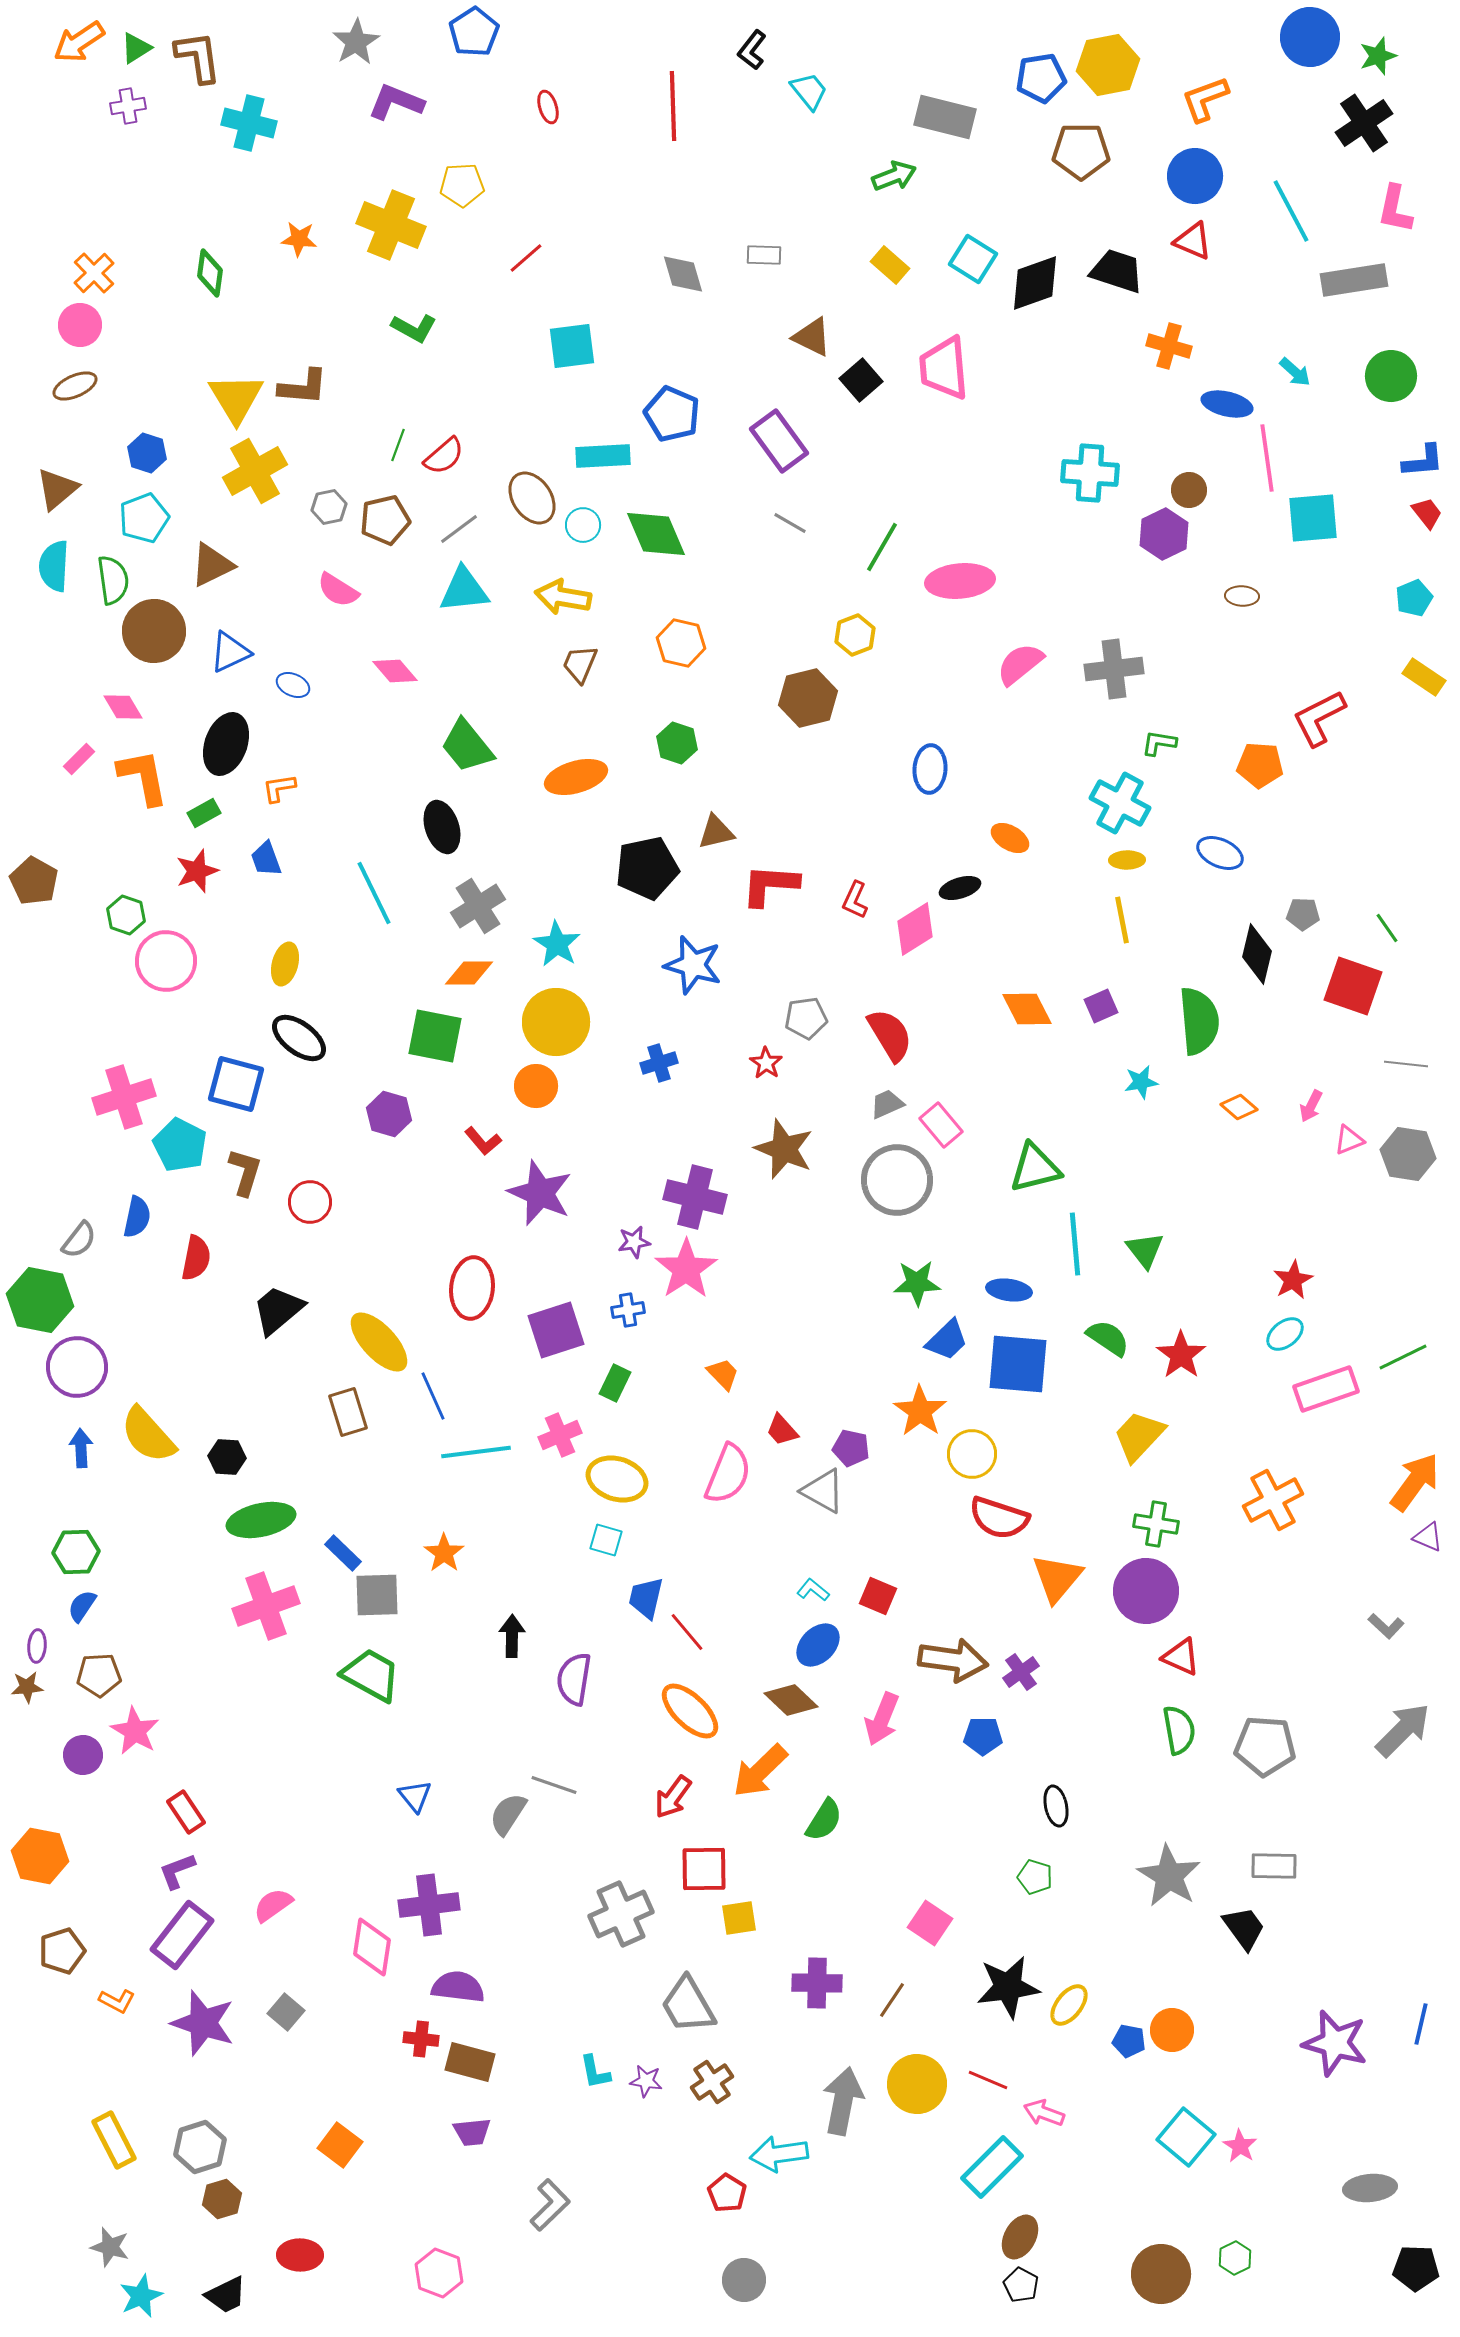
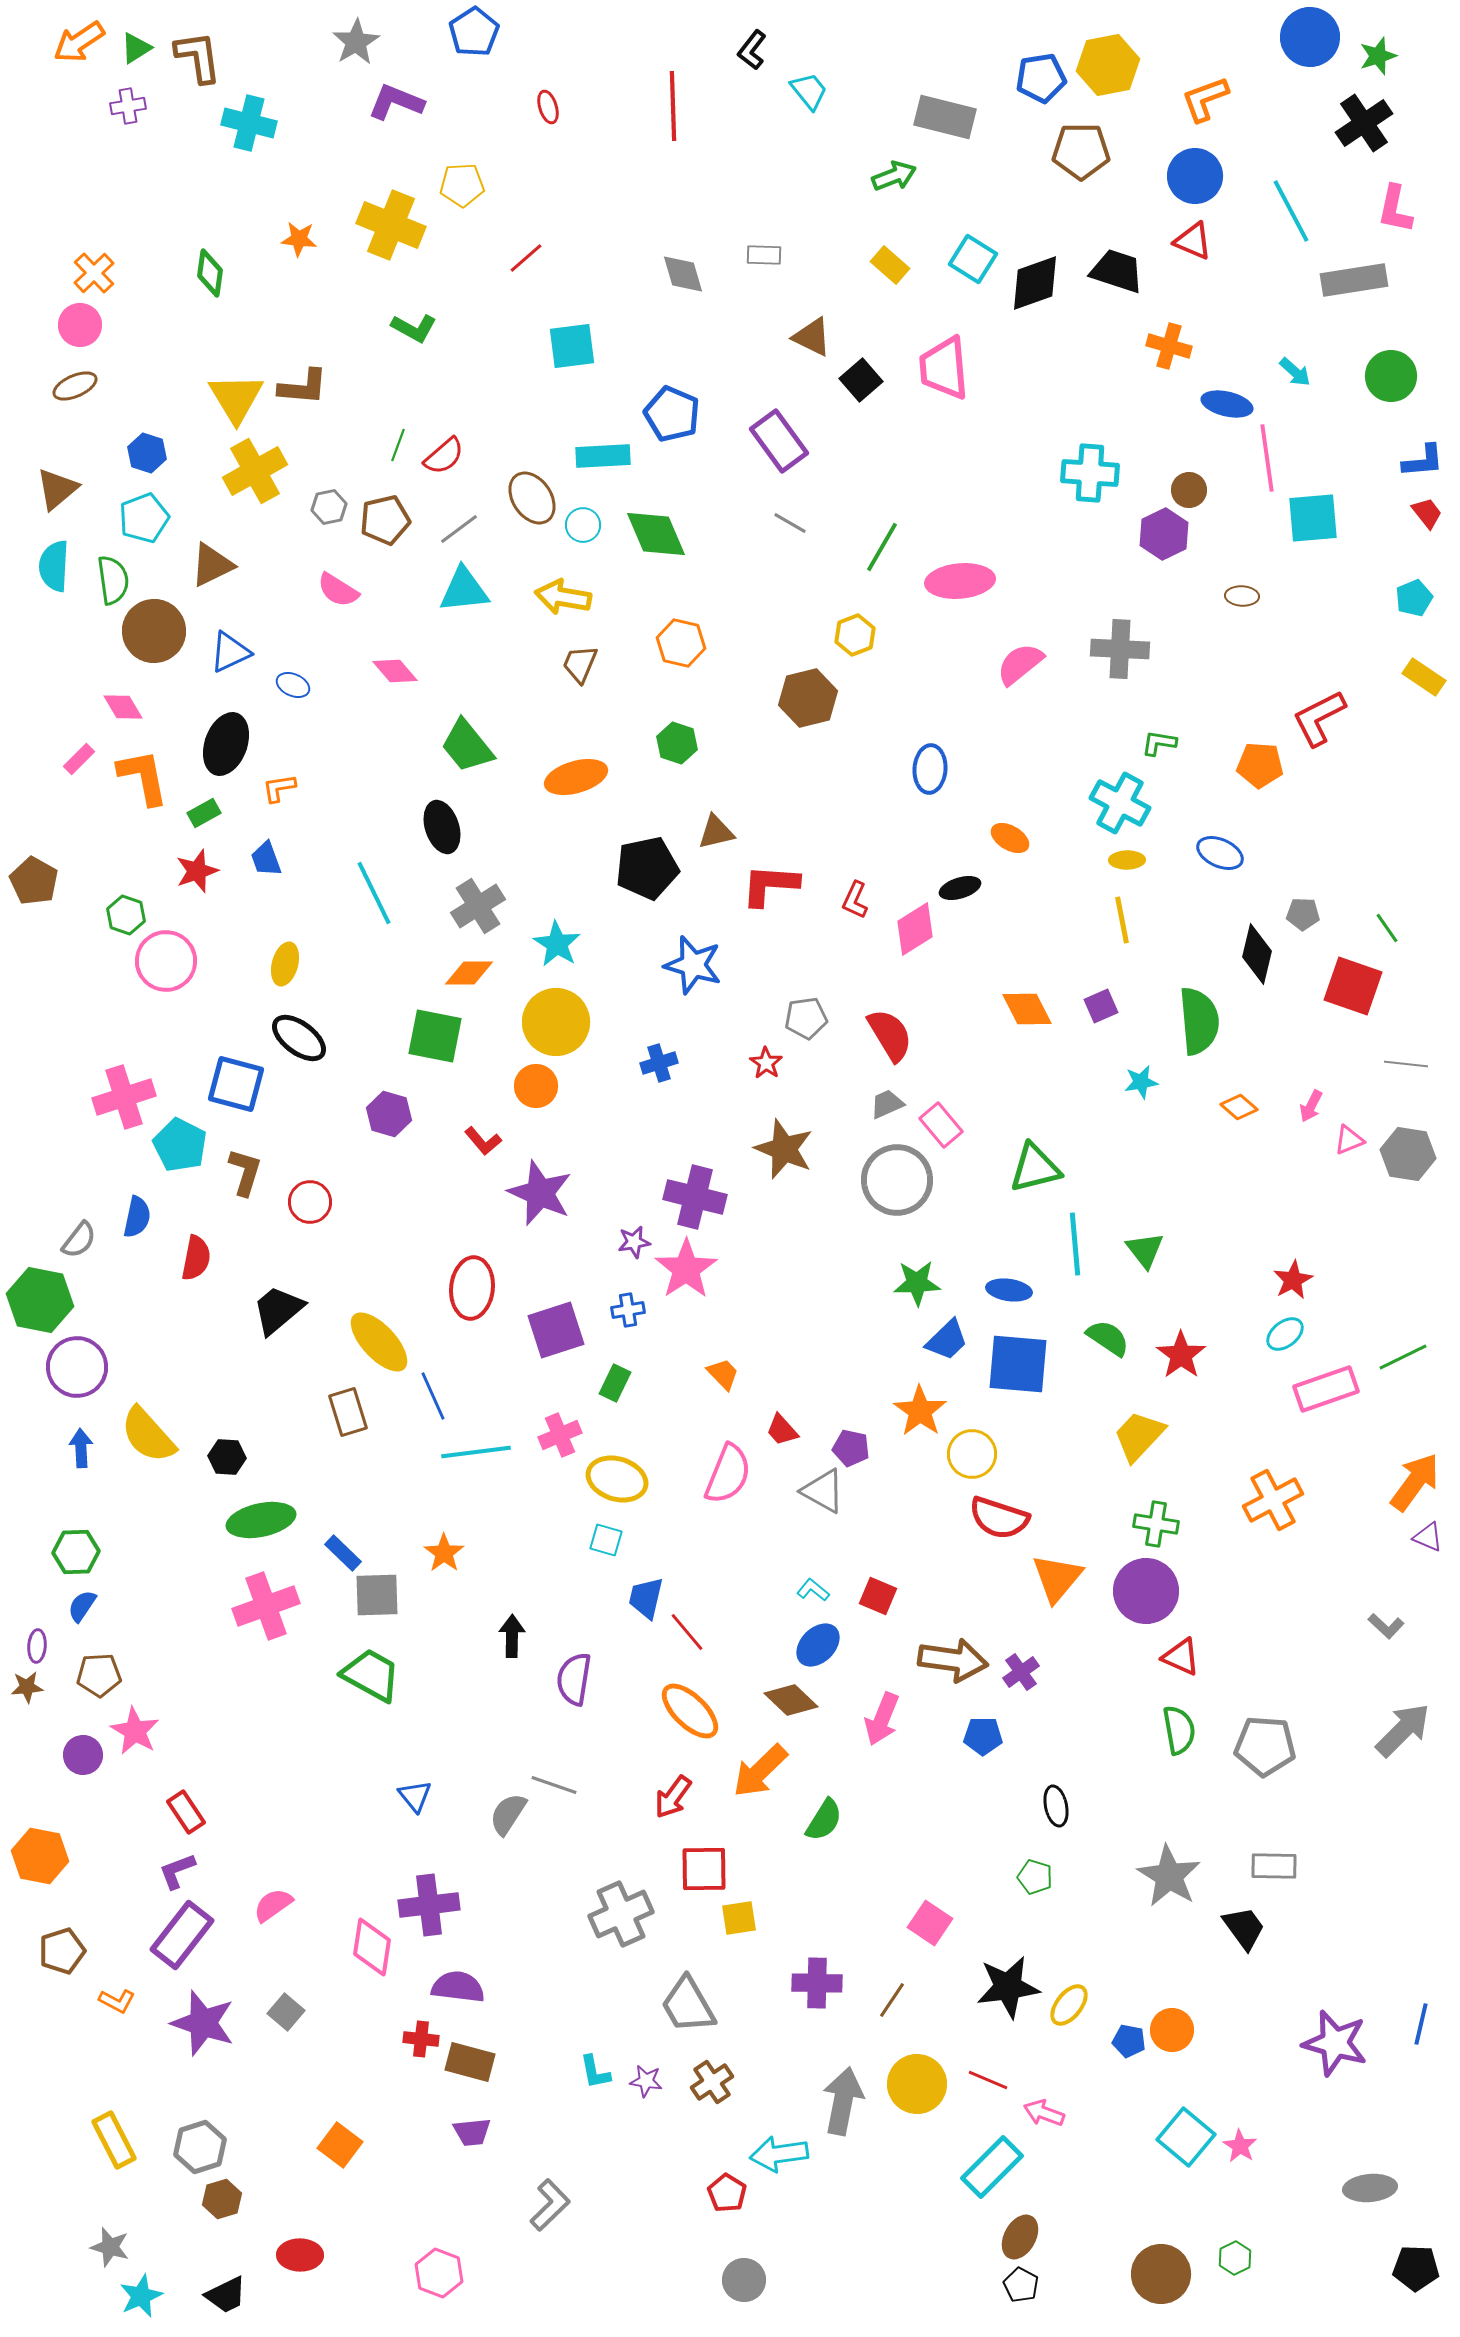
gray cross at (1114, 669): moved 6 px right, 20 px up; rotated 10 degrees clockwise
